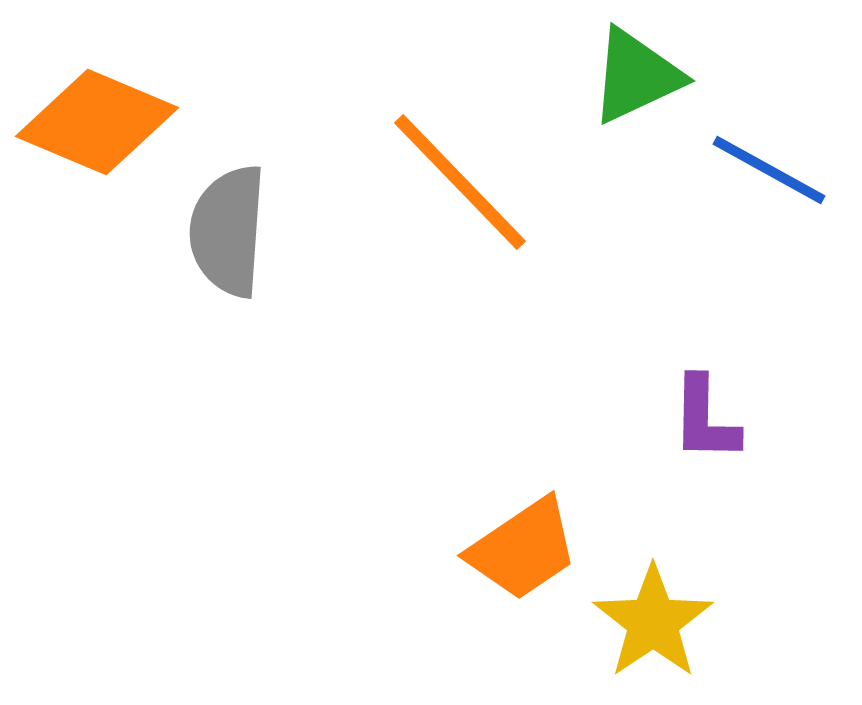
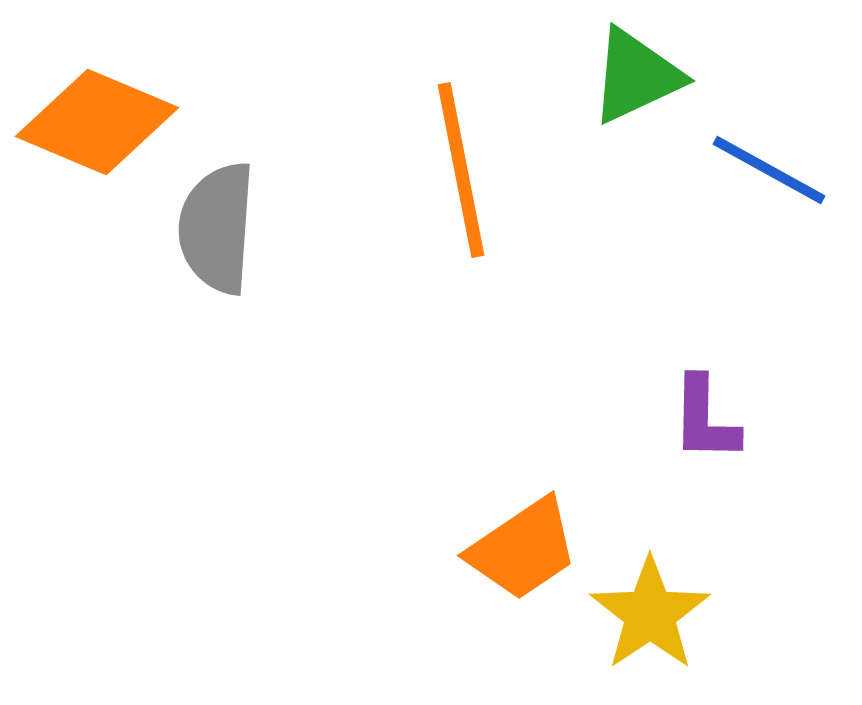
orange line: moved 1 px right, 12 px up; rotated 33 degrees clockwise
gray semicircle: moved 11 px left, 3 px up
yellow star: moved 3 px left, 8 px up
